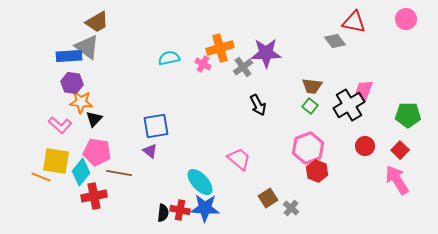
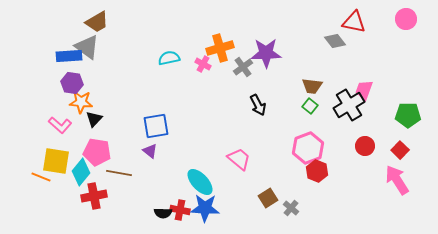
black semicircle at (163, 213): rotated 84 degrees clockwise
